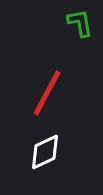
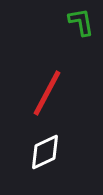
green L-shape: moved 1 px right, 1 px up
